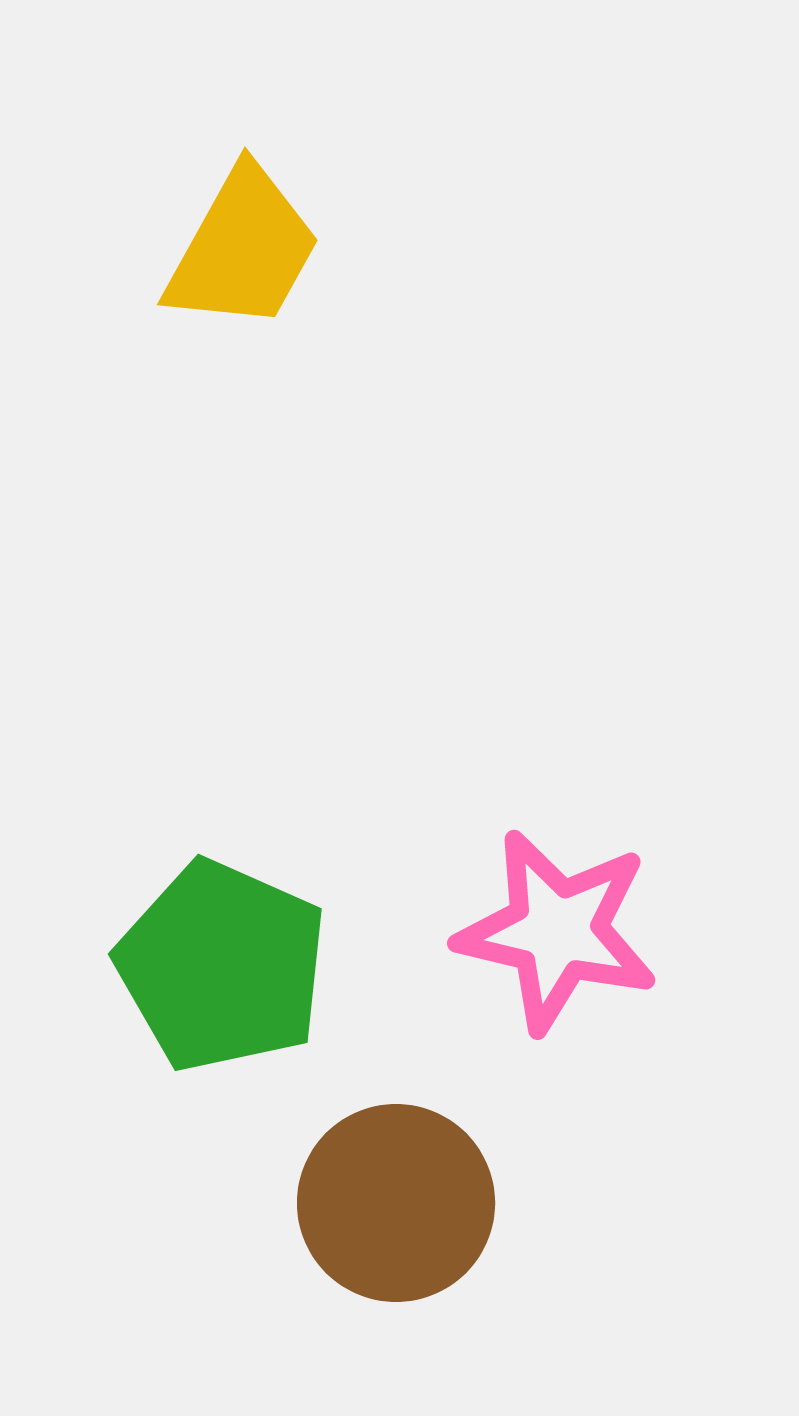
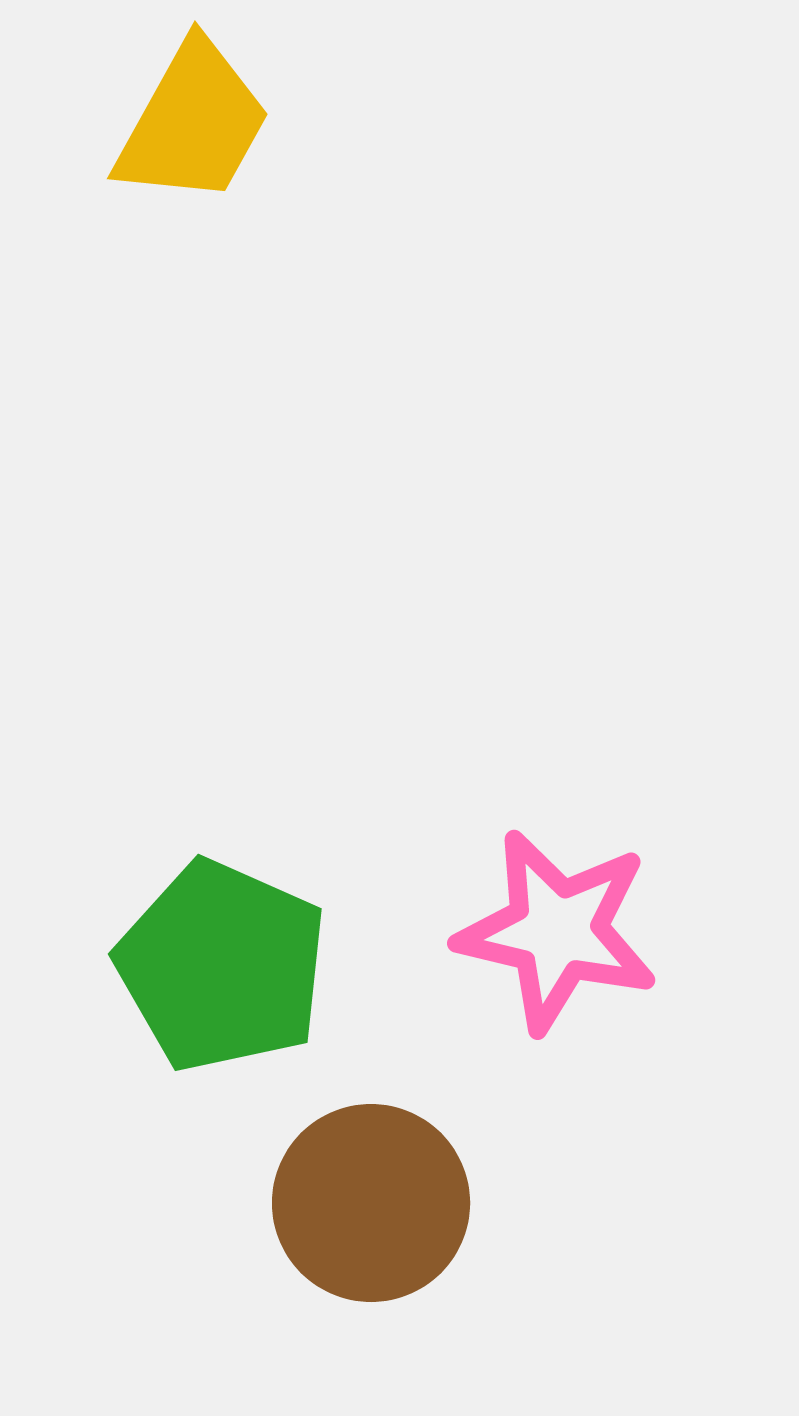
yellow trapezoid: moved 50 px left, 126 px up
brown circle: moved 25 px left
